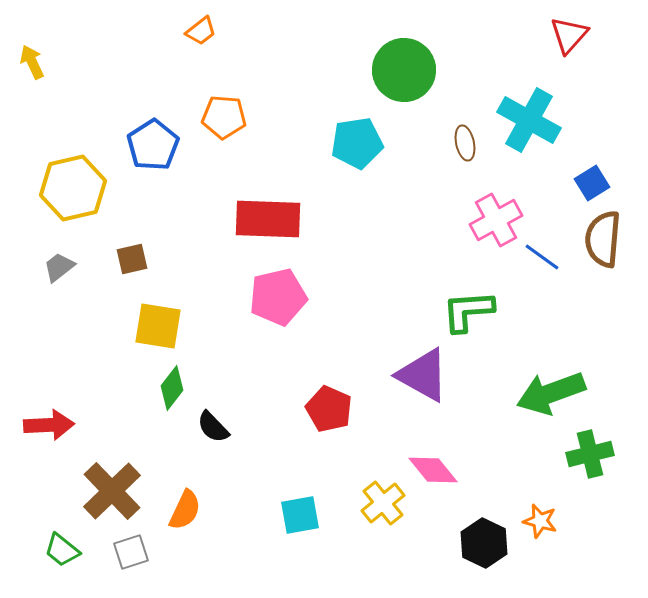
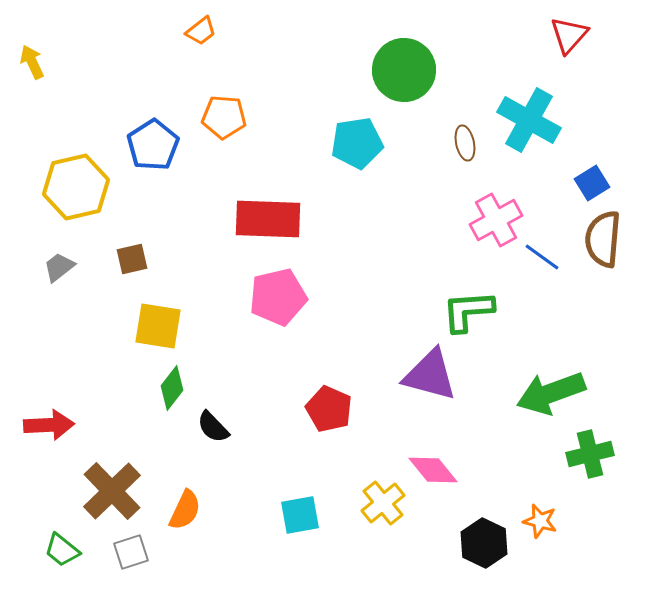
yellow hexagon: moved 3 px right, 1 px up
purple triangle: moved 7 px right; rotated 14 degrees counterclockwise
